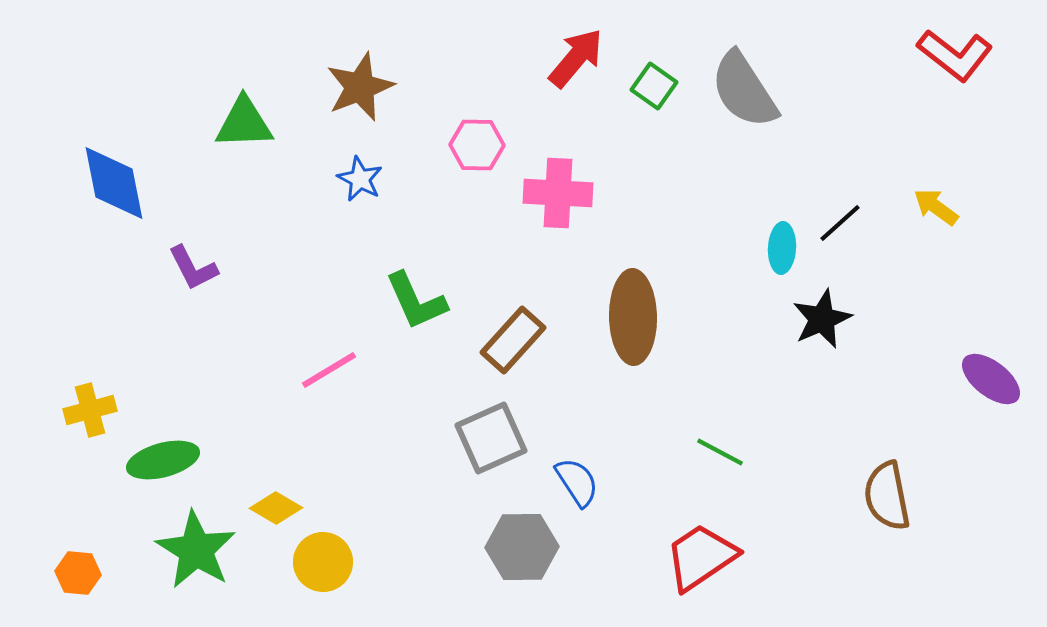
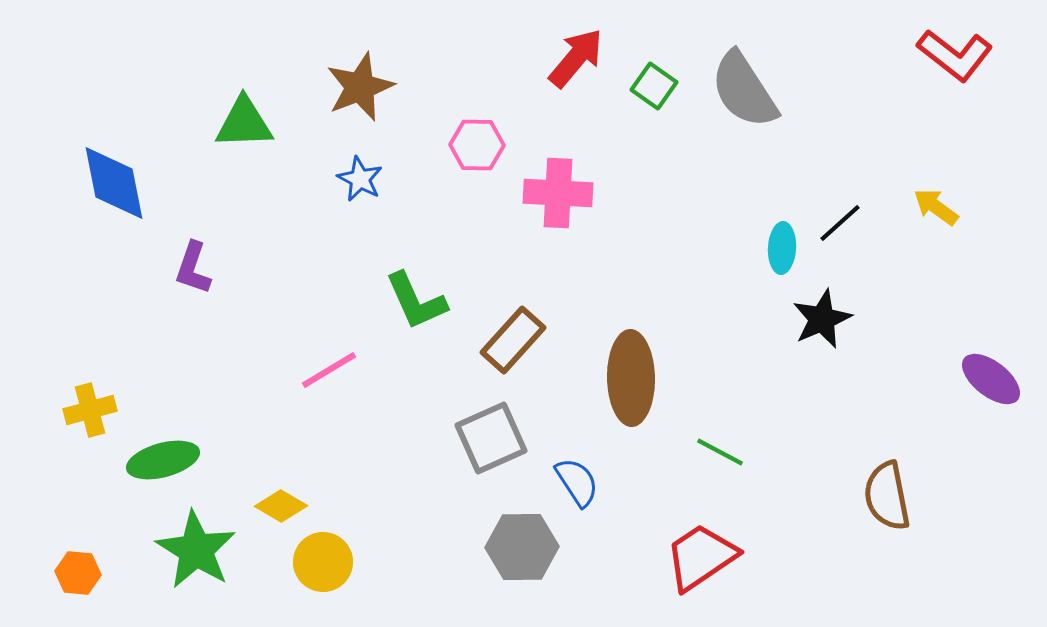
purple L-shape: rotated 46 degrees clockwise
brown ellipse: moved 2 px left, 61 px down
yellow diamond: moved 5 px right, 2 px up
